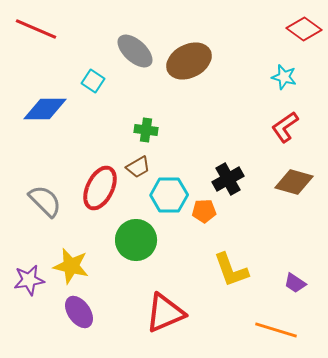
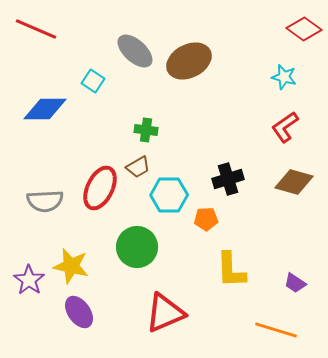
black cross: rotated 12 degrees clockwise
gray semicircle: rotated 132 degrees clockwise
orange pentagon: moved 2 px right, 8 px down
green circle: moved 1 px right, 7 px down
yellow L-shape: rotated 18 degrees clockwise
purple star: rotated 28 degrees counterclockwise
